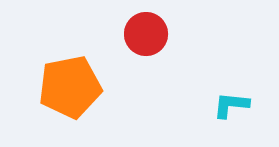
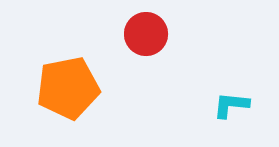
orange pentagon: moved 2 px left, 1 px down
